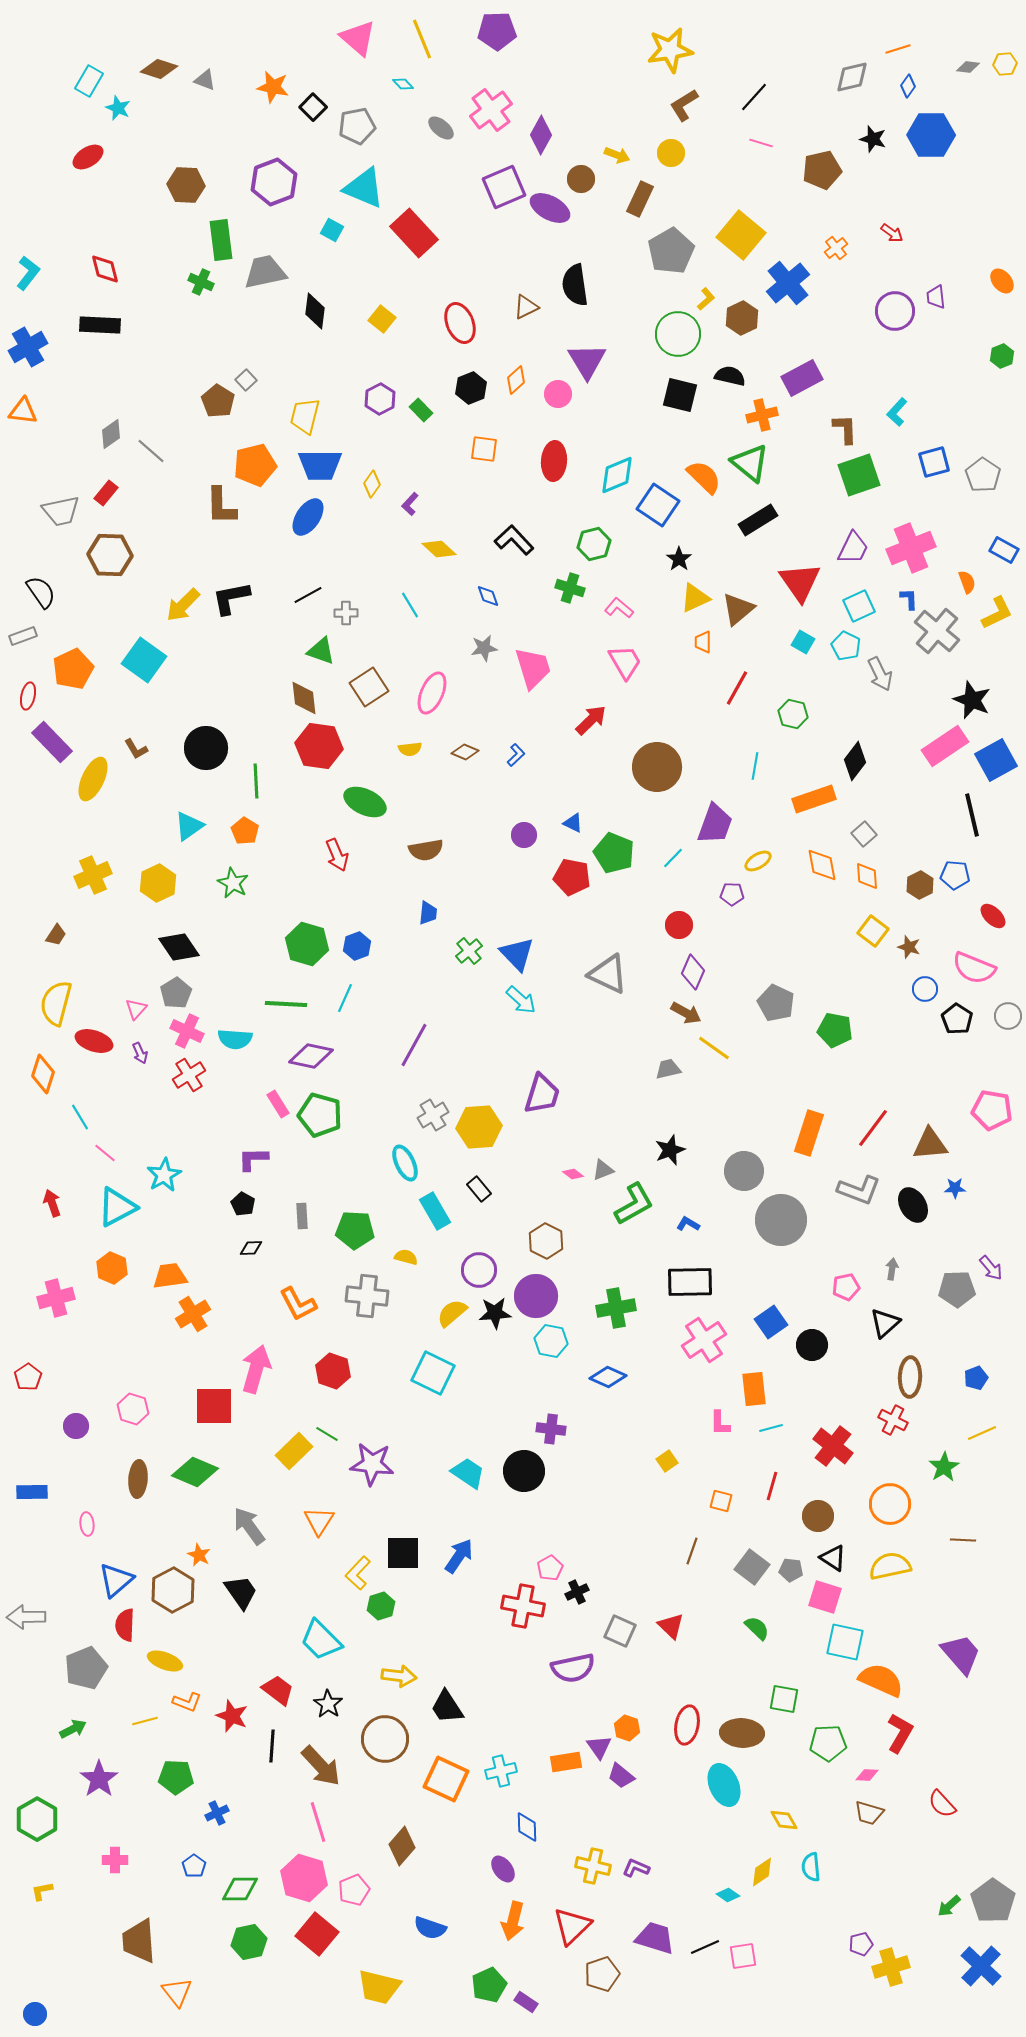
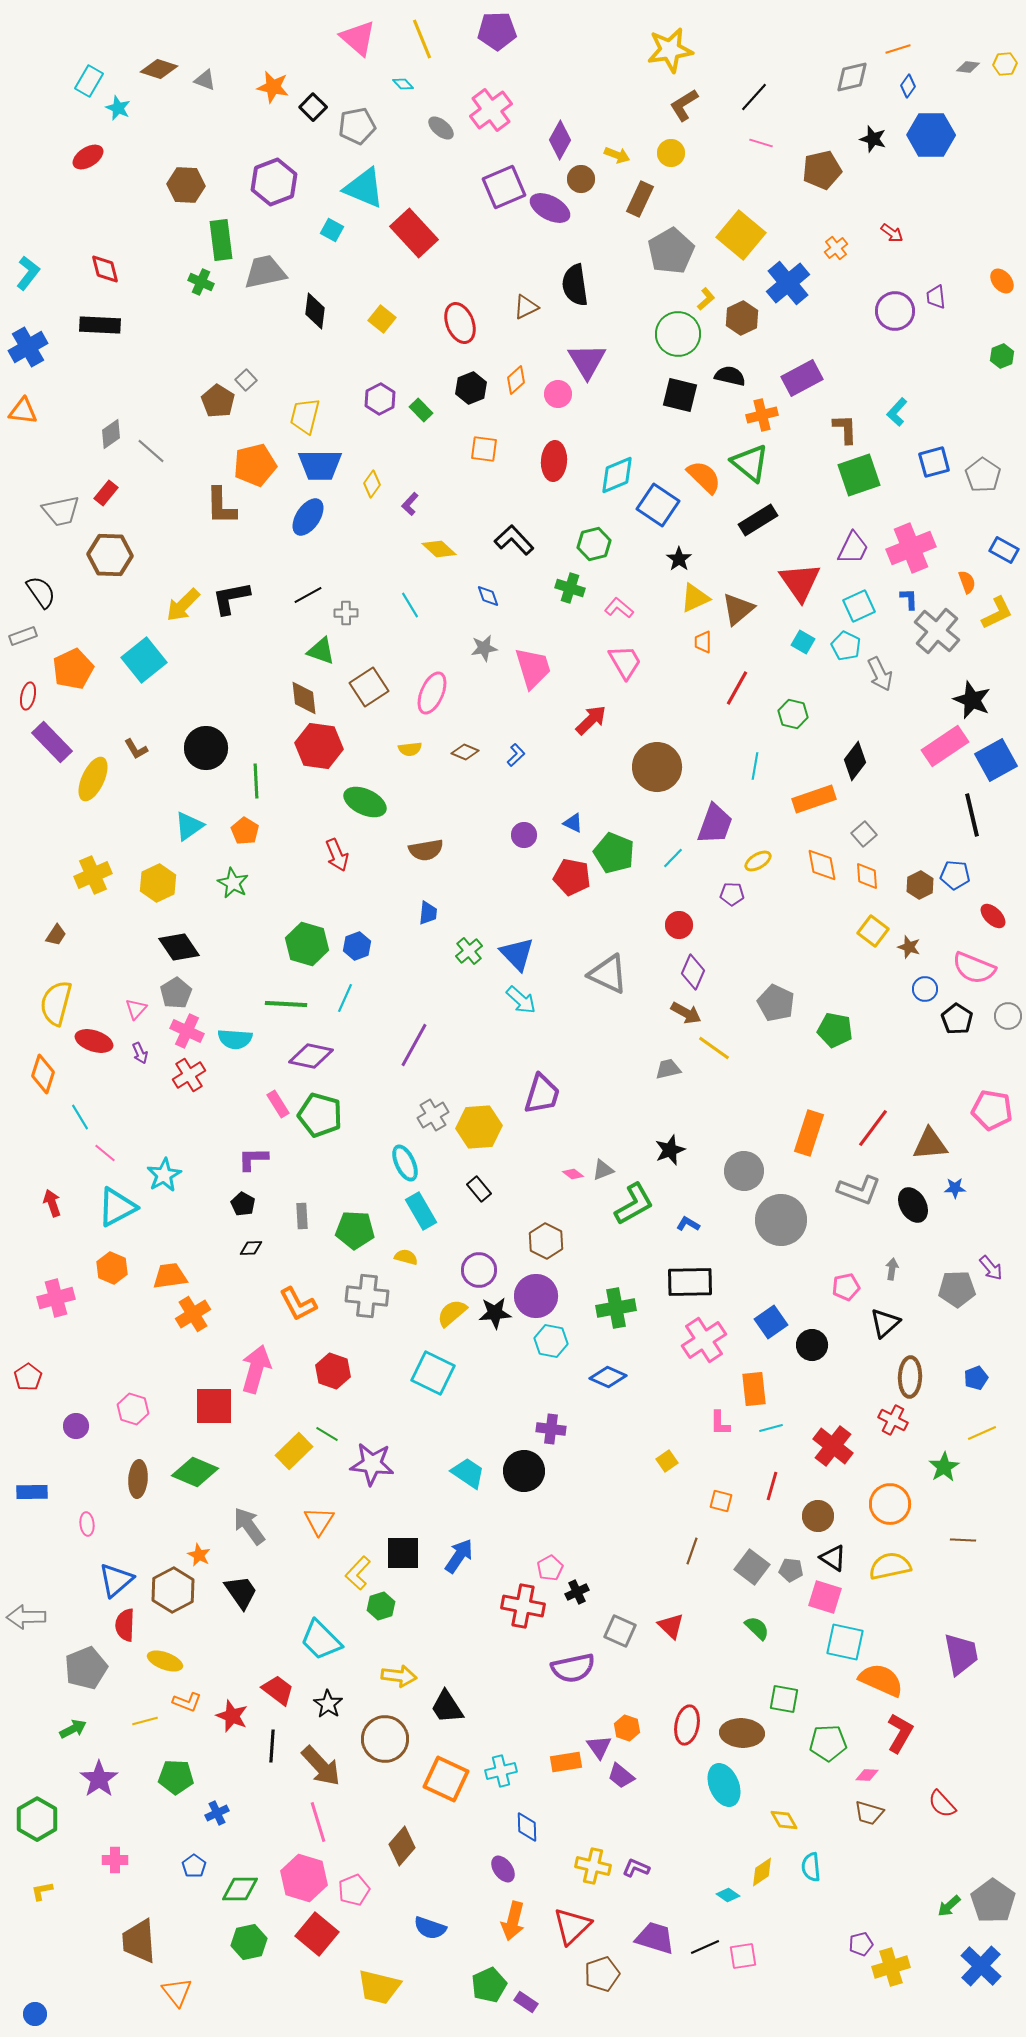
purple diamond at (541, 135): moved 19 px right, 5 px down
cyan square at (144, 660): rotated 15 degrees clockwise
cyan rectangle at (435, 1211): moved 14 px left
purple trapezoid at (961, 1654): rotated 30 degrees clockwise
